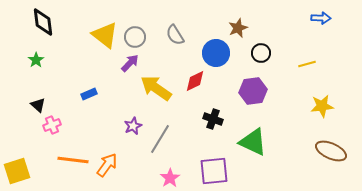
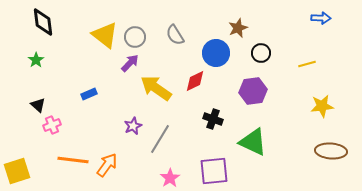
brown ellipse: rotated 20 degrees counterclockwise
